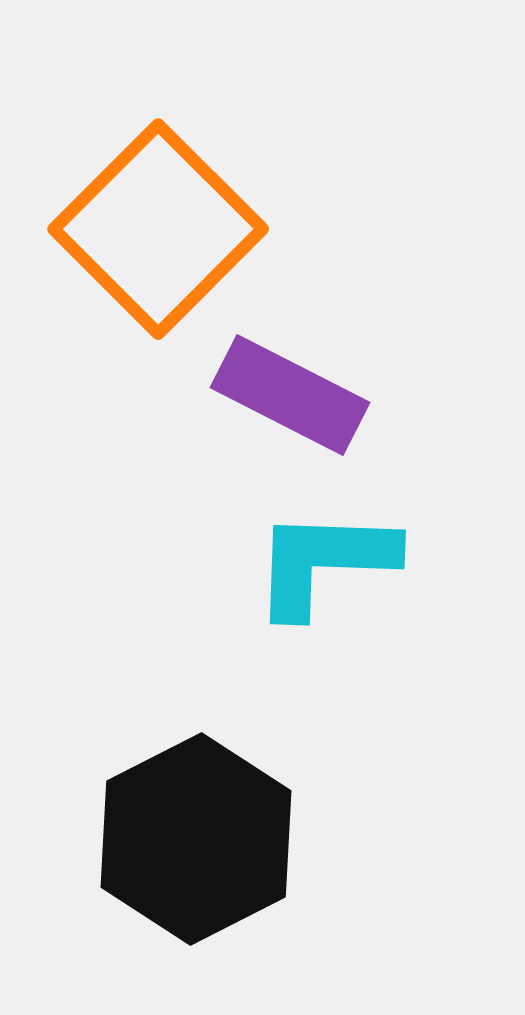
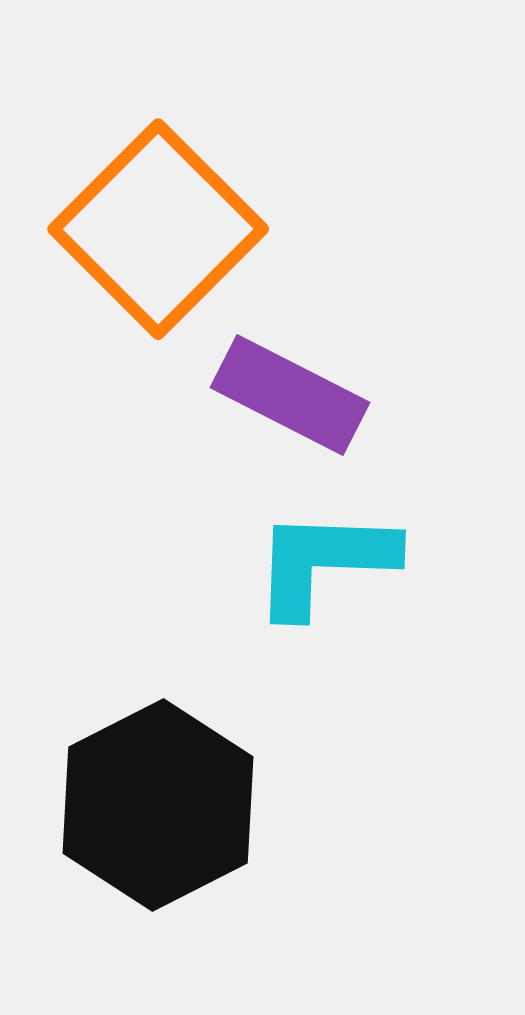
black hexagon: moved 38 px left, 34 px up
